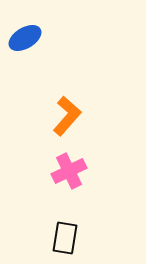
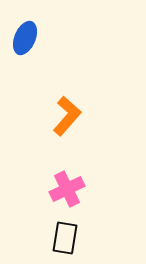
blue ellipse: rotated 36 degrees counterclockwise
pink cross: moved 2 px left, 18 px down
